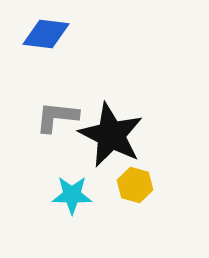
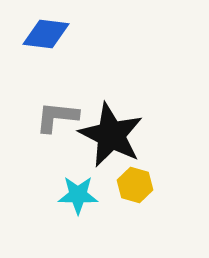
cyan star: moved 6 px right
